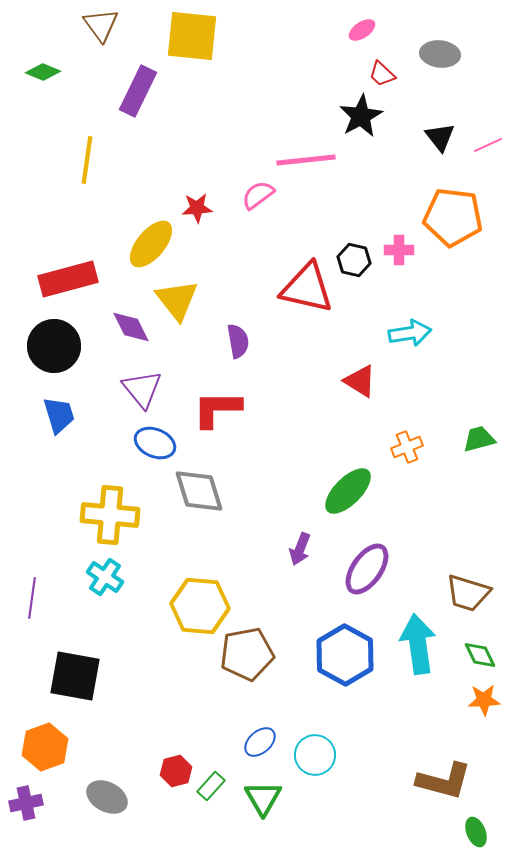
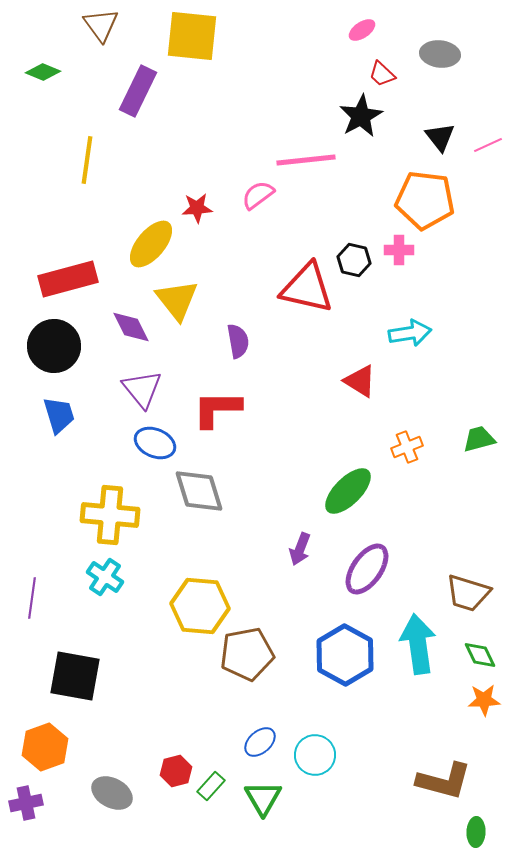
orange pentagon at (453, 217): moved 28 px left, 17 px up
gray ellipse at (107, 797): moved 5 px right, 4 px up
green ellipse at (476, 832): rotated 24 degrees clockwise
